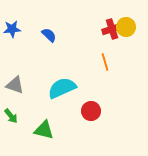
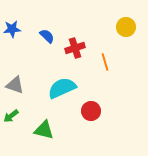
red cross: moved 37 px left, 19 px down
blue semicircle: moved 2 px left, 1 px down
green arrow: rotated 91 degrees clockwise
